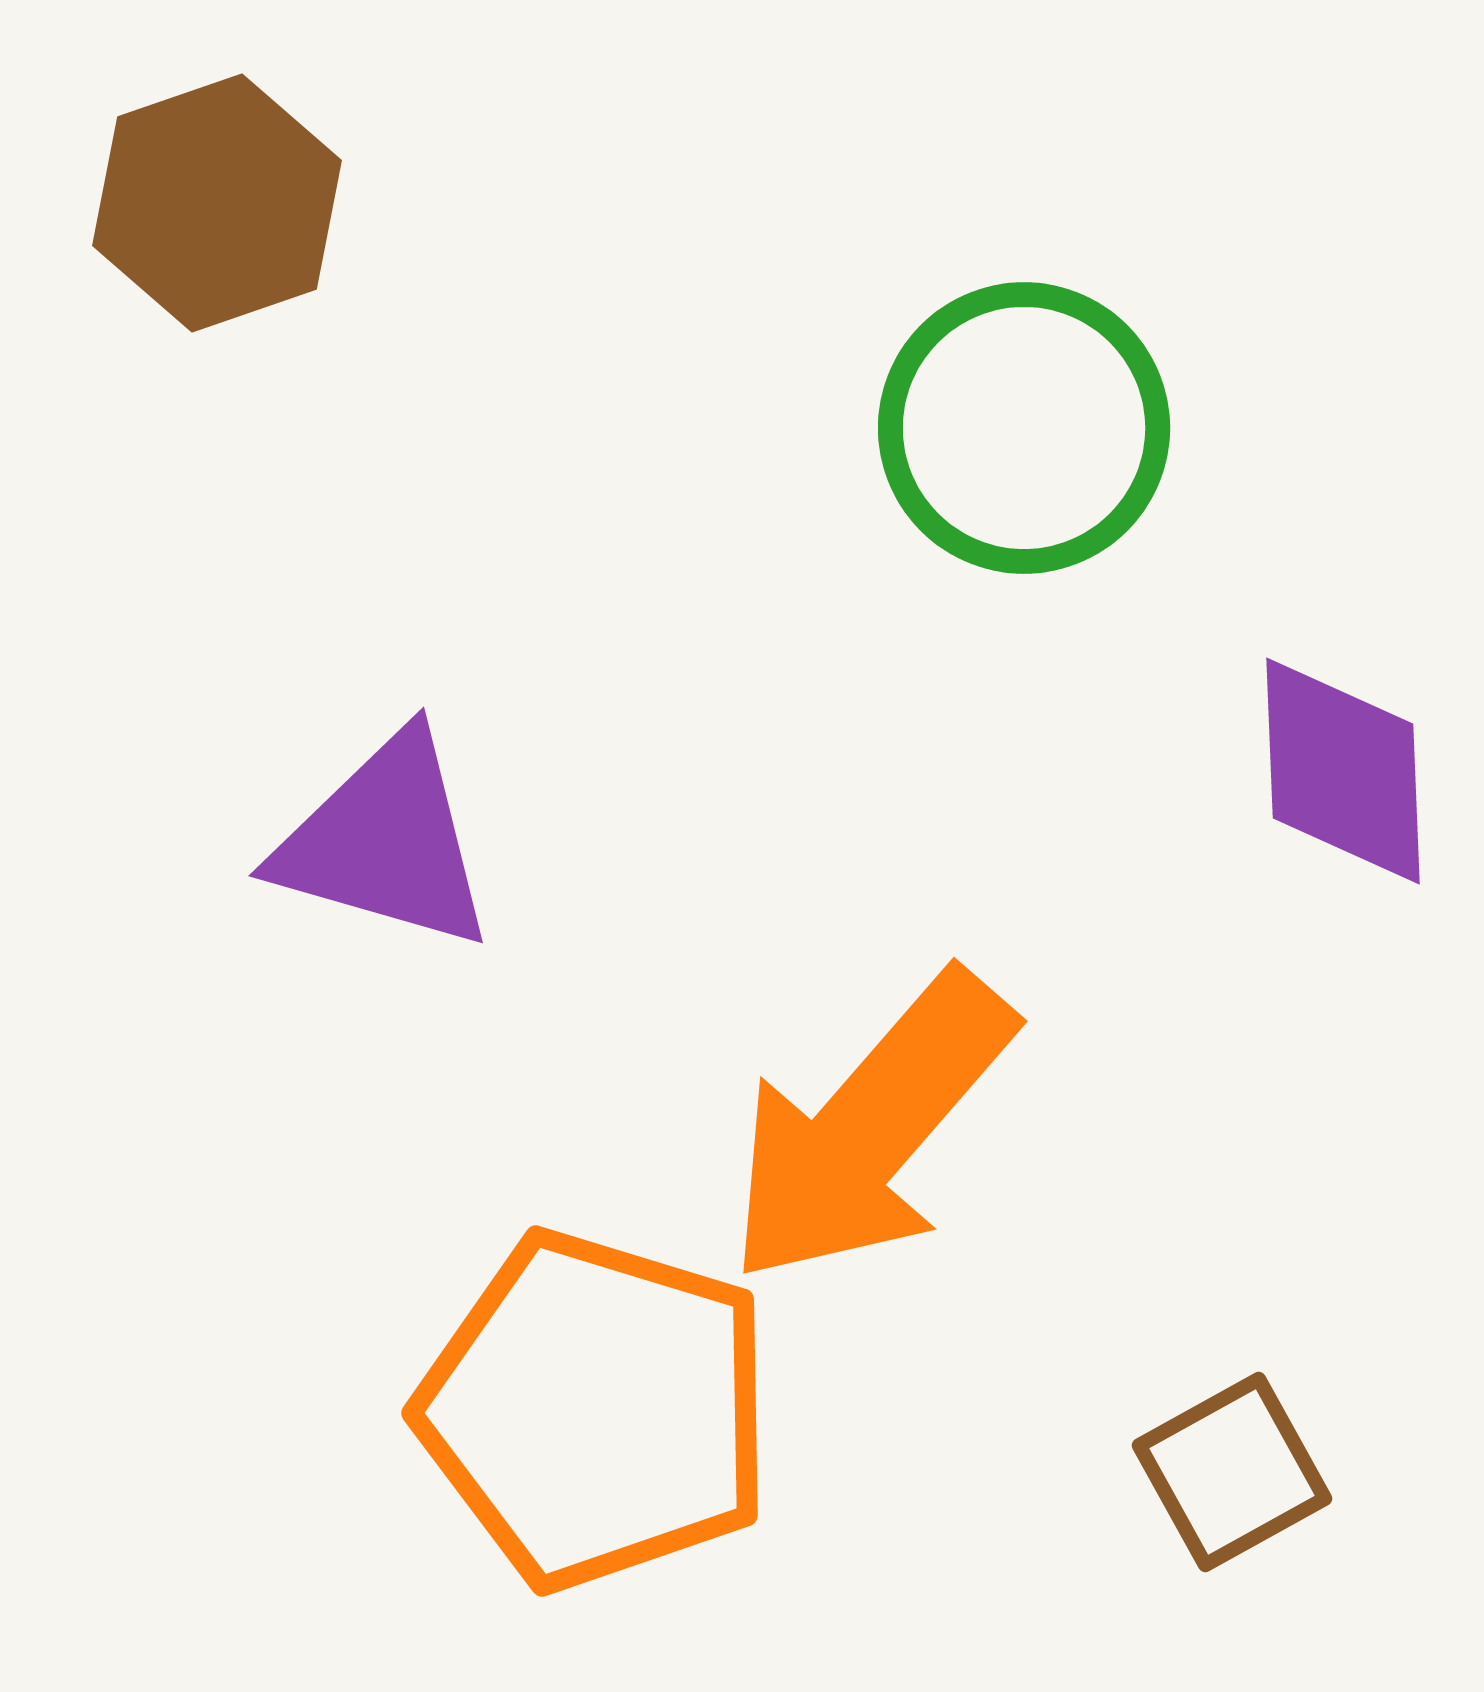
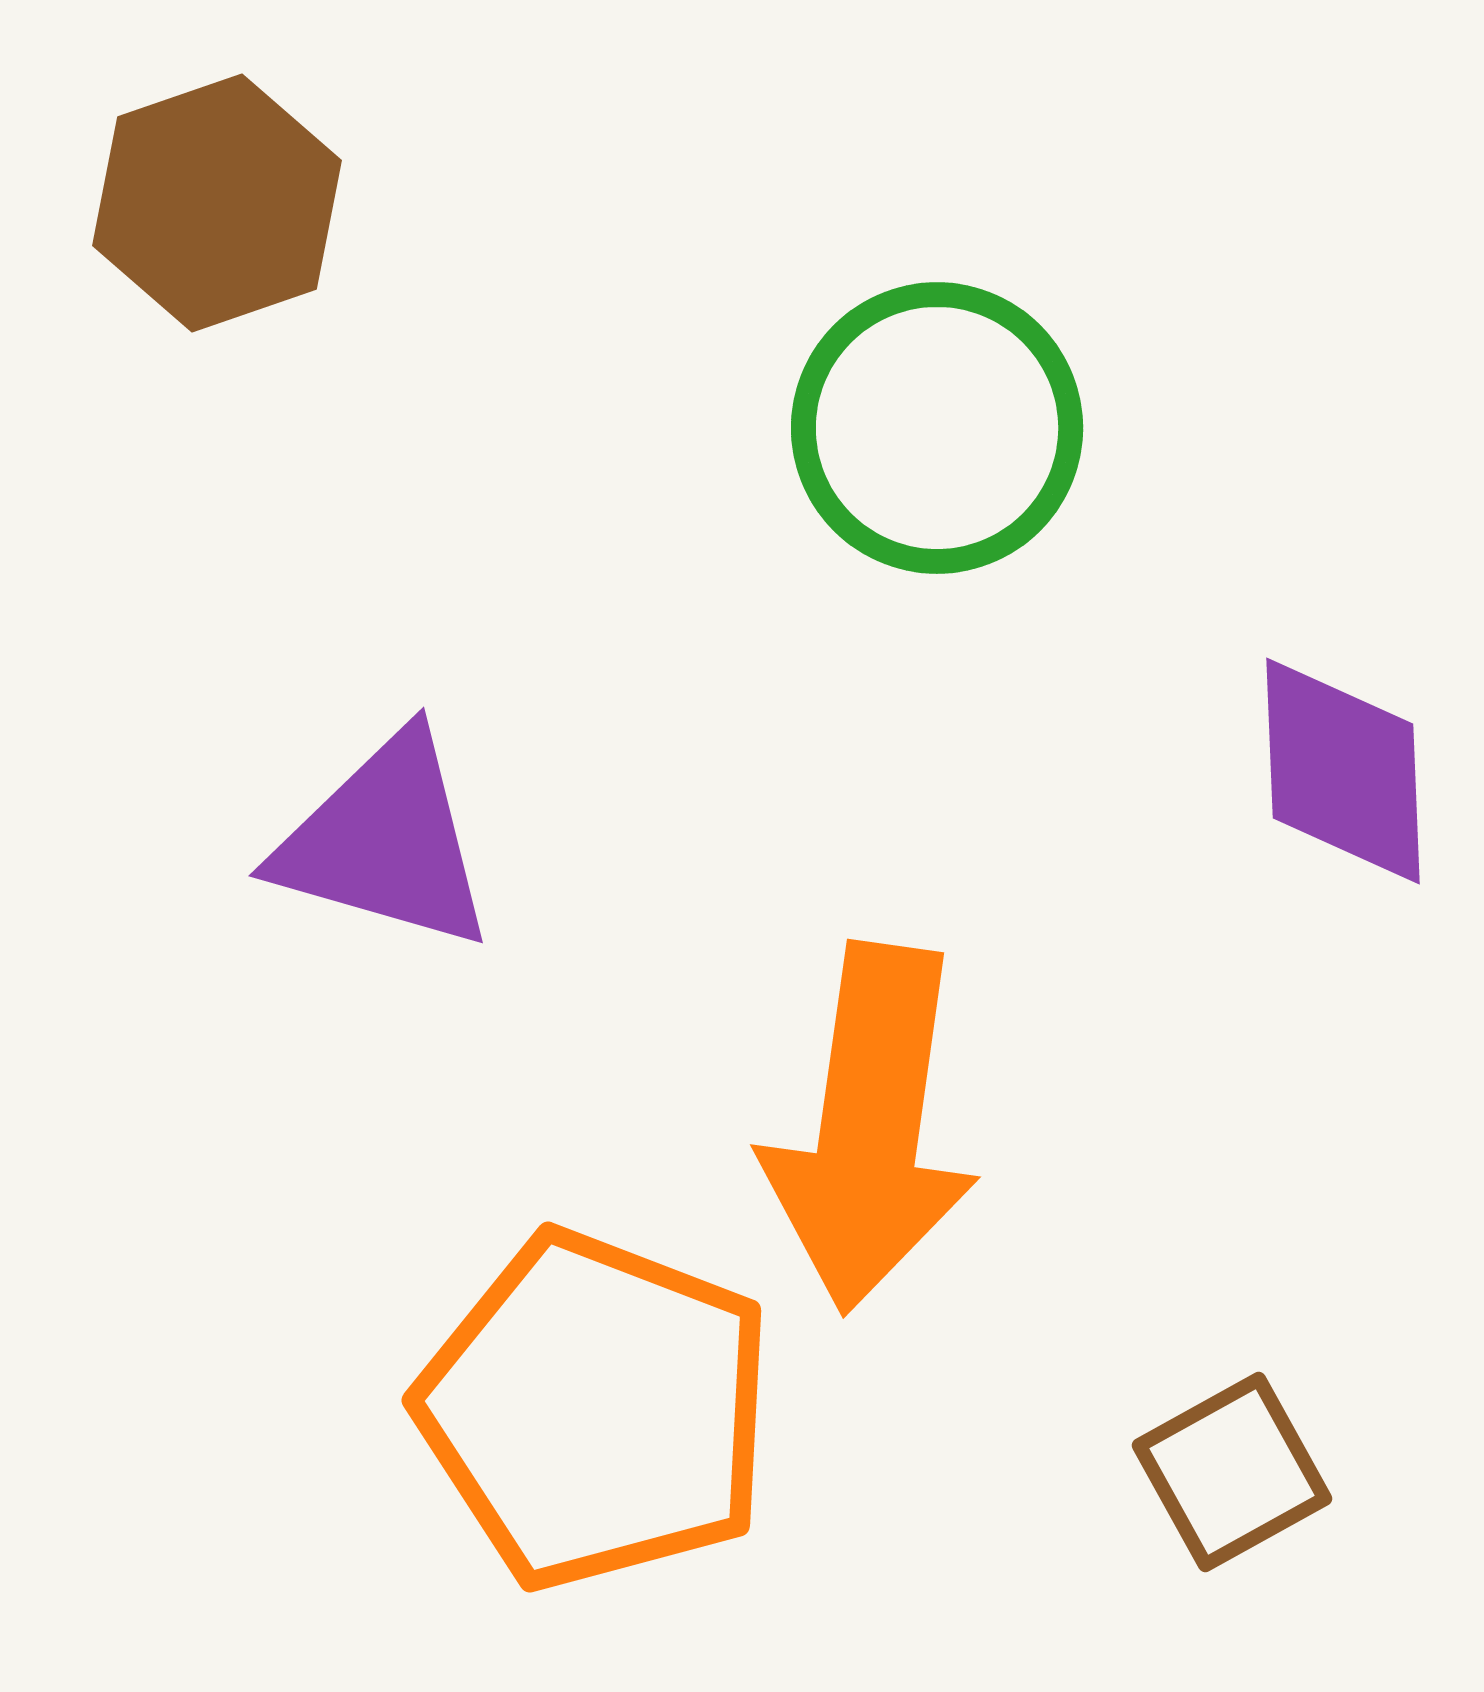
green circle: moved 87 px left
orange arrow: rotated 33 degrees counterclockwise
orange pentagon: rotated 4 degrees clockwise
